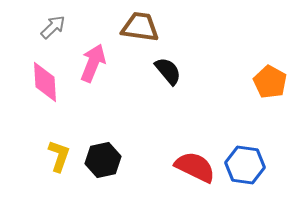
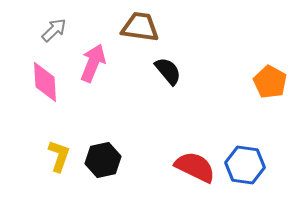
gray arrow: moved 1 px right, 3 px down
